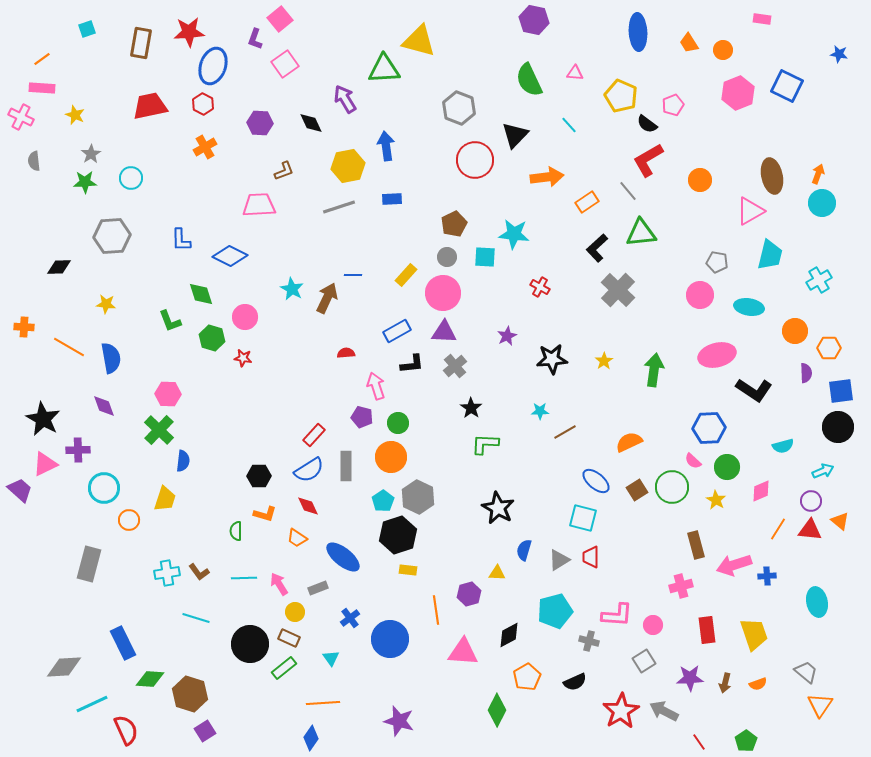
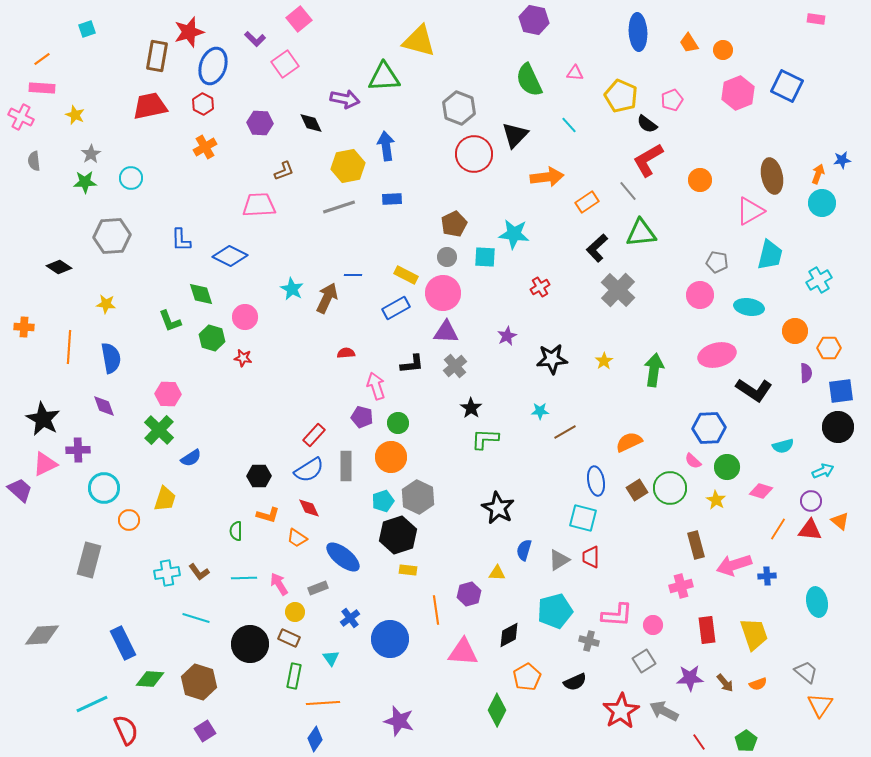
pink square at (280, 19): moved 19 px right
pink rectangle at (762, 19): moved 54 px right
red star at (189, 32): rotated 12 degrees counterclockwise
purple L-shape at (255, 39): rotated 65 degrees counterclockwise
brown rectangle at (141, 43): moved 16 px right, 13 px down
blue star at (839, 54): moved 3 px right, 106 px down; rotated 18 degrees counterclockwise
green triangle at (384, 69): moved 8 px down
purple arrow at (345, 99): rotated 132 degrees clockwise
pink pentagon at (673, 105): moved 1 px left, 5 px up
red circle at (475, 160): moved 1 px left, 6 px up
black diamond at (59, 267): rotated 35 degrees clockwise
yellow rectangle at (406, 275): rotated 75 degrees clockwise
red cross at (540, 287): rotated 30 degrees clockwise
blue rectangle at (397, 331): moved 1 px left, 23 px up
purple triangle at (444, 332): moved 2 px right
orange line at (69, 347): rotated 64 degrees clockwise
green L-shape at (485, 444): moved 5 px up
blue semicircle at (183, 461): moved 8 px right, 3 px up; rotated 50 degrees clockwise
blue ellipse at (596, 481): rotated 40 degrees clockwise
green circle at (672, 487): moved 2 px left, 1 px down
pink diamond at (761, 491): rotated 40 degrees clockwise
cyan pentagon at (383, 501): rotated 15 degrees clockwise
red diamond at (308, 506): moved 1 px right, 2 px down
orange L-shape at (265, 514): moved 3 px right, 1 px down
gray rectangle at (89, 564): moved 4 px up
gray diamond at (64, 667): moved 22 px left, 32 px up
green rectangle at (284, 668): moved 10 px right, 8 px down; rotated 40 degrees counterclockwise
brown arrow at (725, 683): rotated 54 degrees counterclockwise
brown hexagon at (190, 694): moved 9 px right, 12 px up
blue diamond at (311, 738): moved 4 px right, 1 px down
